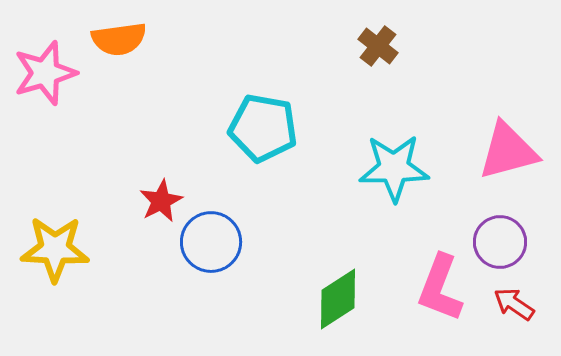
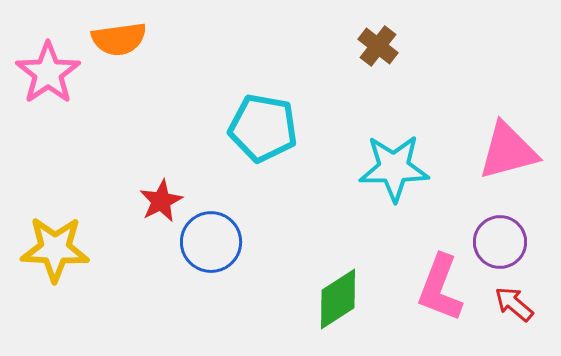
pink star: moved 3 px right; rotated 18 degrees counterclockwise
red arrow: rotated 6 degrees clockwise
